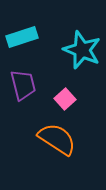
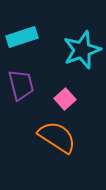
cyan star: rotated 30 degrees clockwise
purple trapezoid: moved 2 px left
orange semicircle: moved 2 px up
